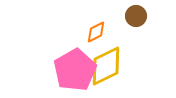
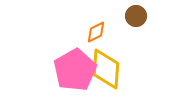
yellow diamond: moved 3 px down; rotated 60 degrees counterclockwise
